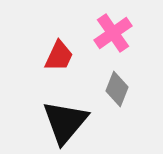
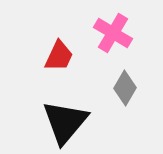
pink cross: rotated 24 degrees counterclockwise
gray diamond: moved 8 px right, 1 px up; rotated 8 degrees clockwise
